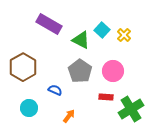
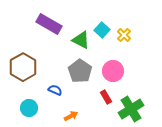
red rectangle: rotated 56 degrees clockwise
orange arrow: moved 2 px right; rotated 24 degrees clockwise
